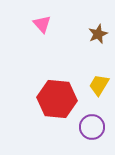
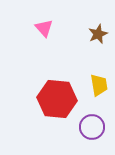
pink triangle: moved 2 px right, 4 px down
yellow trapezoid: rotated 140 degrees clockwise
